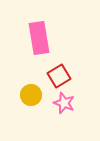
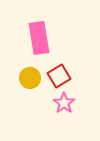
yellow circle: moved 1 px left, 17 px up
pink star: rotated 15 degrees clockwise
